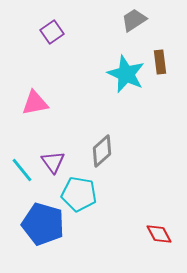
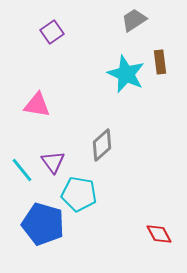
pink triangle: moved 2 px right, 2 px down; rotated 20 degrees clockwise
gray diamond: moved 6 px up
